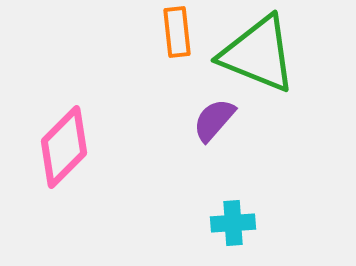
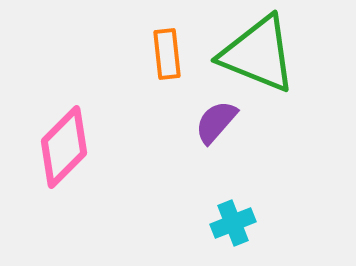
orange rectangle: moved 10 px left, 22 px down
purple semicircle: moved 2 px right, 2 px down
cyan cross: rotated 18 degrees counterclockwise
